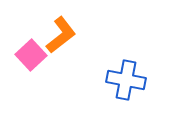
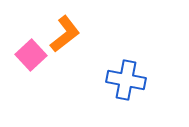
orange L-shape: moved 4 px right, 1 px up
